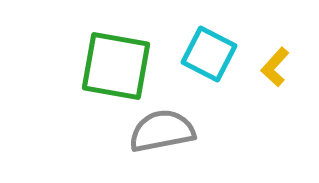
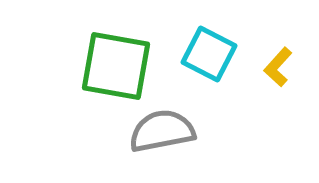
yellow L-shape: moved 3 px right
